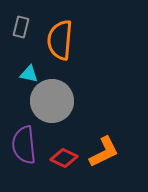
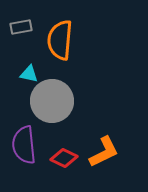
gray rectangle: rotated 65 degrees clockwise
